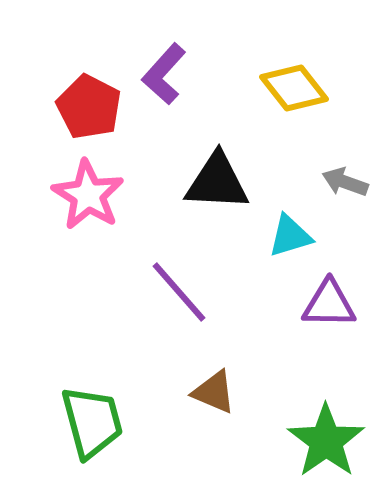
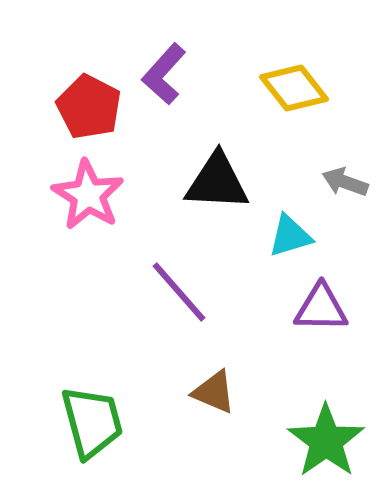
purple triangle: moved 8 px left, 4 px down
